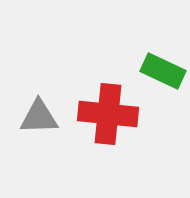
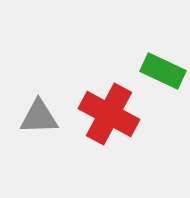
red cross: moved 1 px right; rotated 22 degrees clockwise
